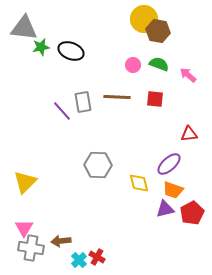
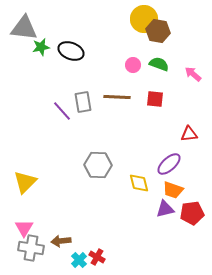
pink arrow: moved 5 px right, 1 px up
red pentagon: rotated 20 degrees clockwise
